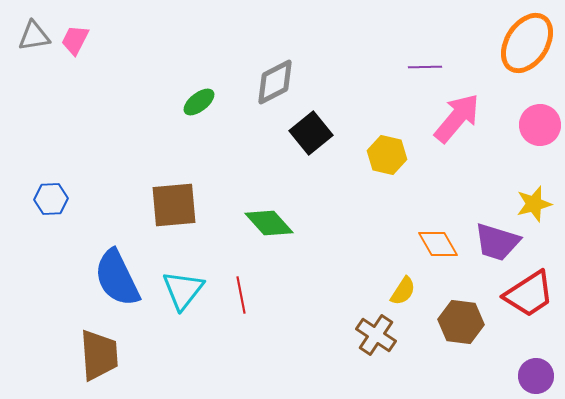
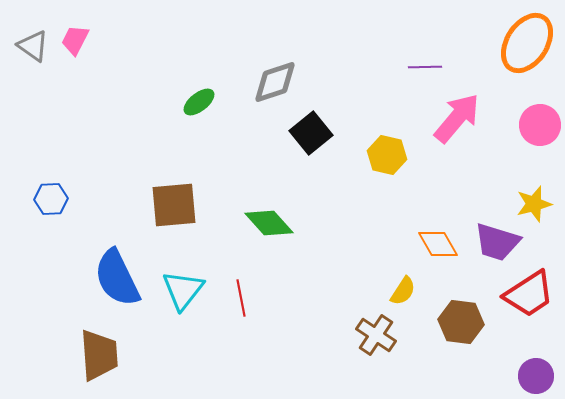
gray triangle: moved 1 px left, 10 px down; rotated 44 degrees clockwise
gray diamond: rotated 9 degrees clockwise
red line: moved 3 px down
